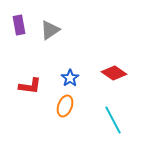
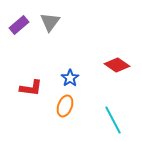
purple rectangle: rotated 60 degrees clockwise
gray triangle: moved 8 px up; rotated 20 degrees counterclockwise
red diamond: moved 3 px right, 8 px up
red L-shape: moved 1 px right, 2 px down
